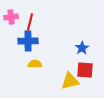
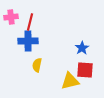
yellow semicircle: moved 2 px right, 1 px down; rotated 80 degrees counterclockwise
